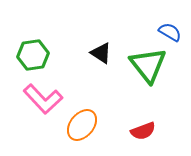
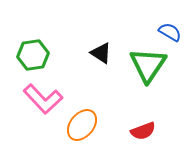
green triangle: rotated 12 degrees clockwise
